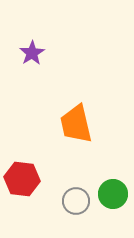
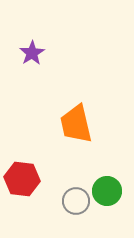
green circle: moved 6 px left, 3 px up
